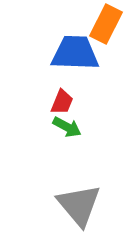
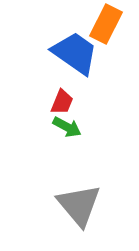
blue trapezoid: rotated 33 degrees clockwise
